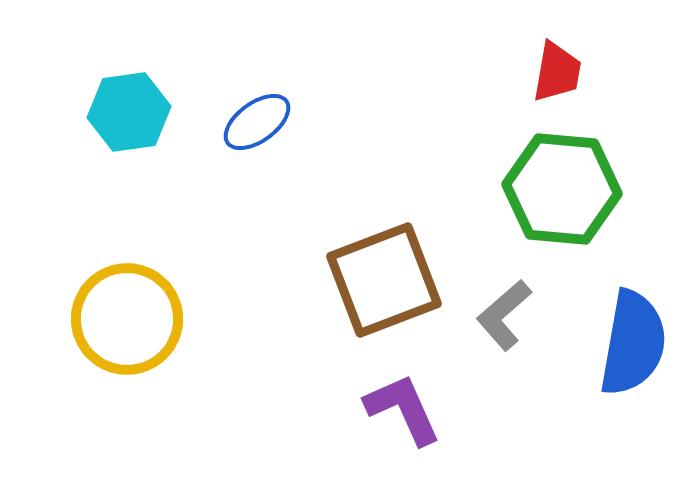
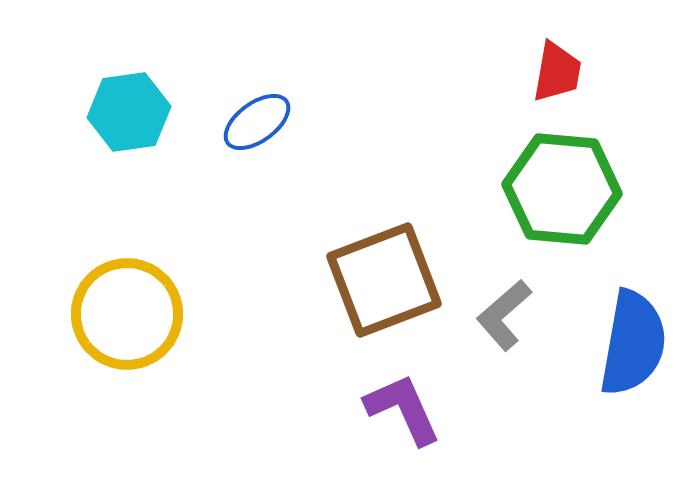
yellow circle: moved 5 px up
